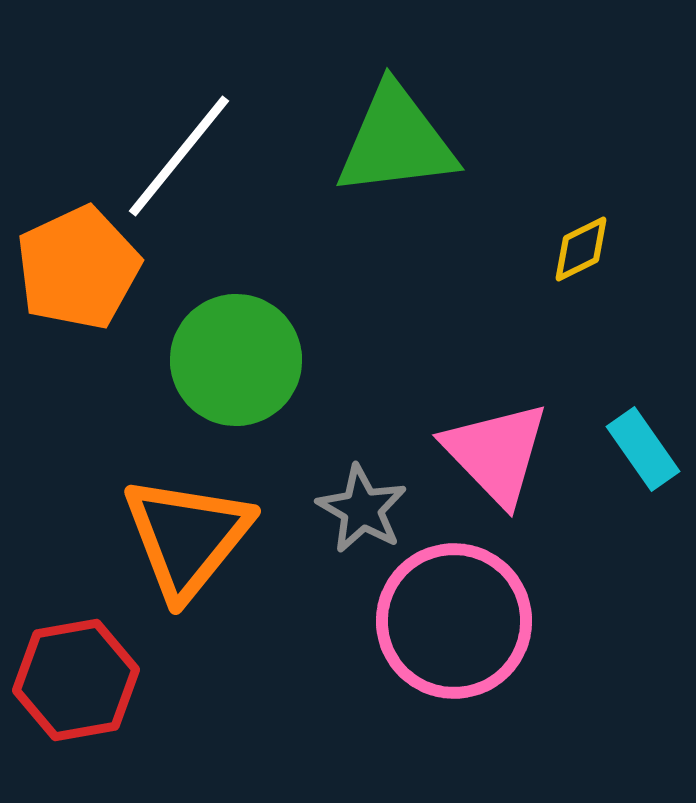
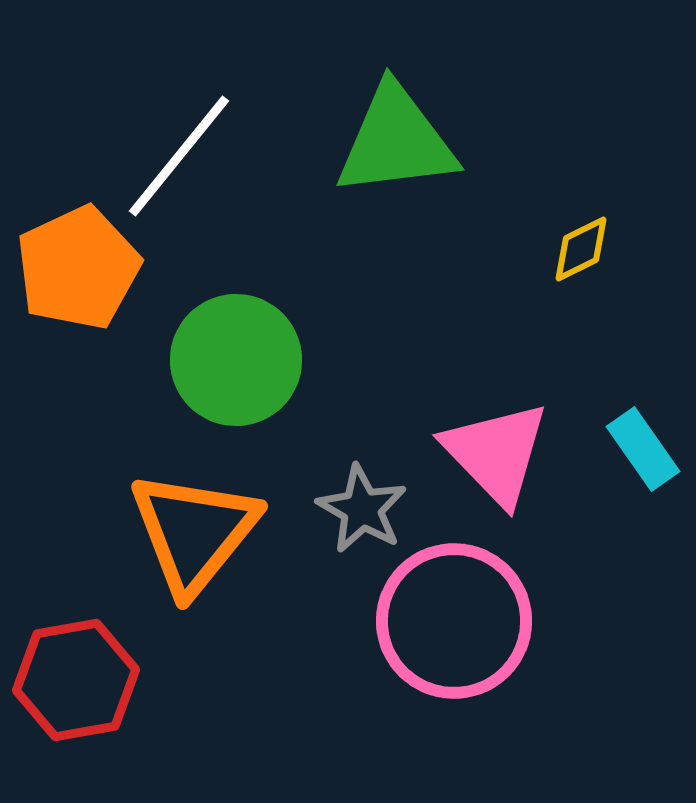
orange triangle: moved 7 px right, 5 px up
